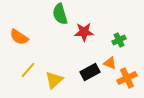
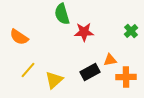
green semicircle: moved 2 px right
green cross: moved 12 px right, 9 px up; rotated 16 degrees counterclockwise
orange triangle: moved 3 px up; rotated 32 degrees counterclockwise
orange cross: moved 1 px left, 1 px up; rotated 24 degrees clockwise
